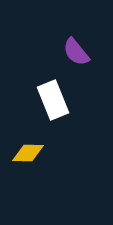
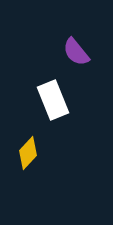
yellow diamond: rotated 48 degrees counterclockwise
